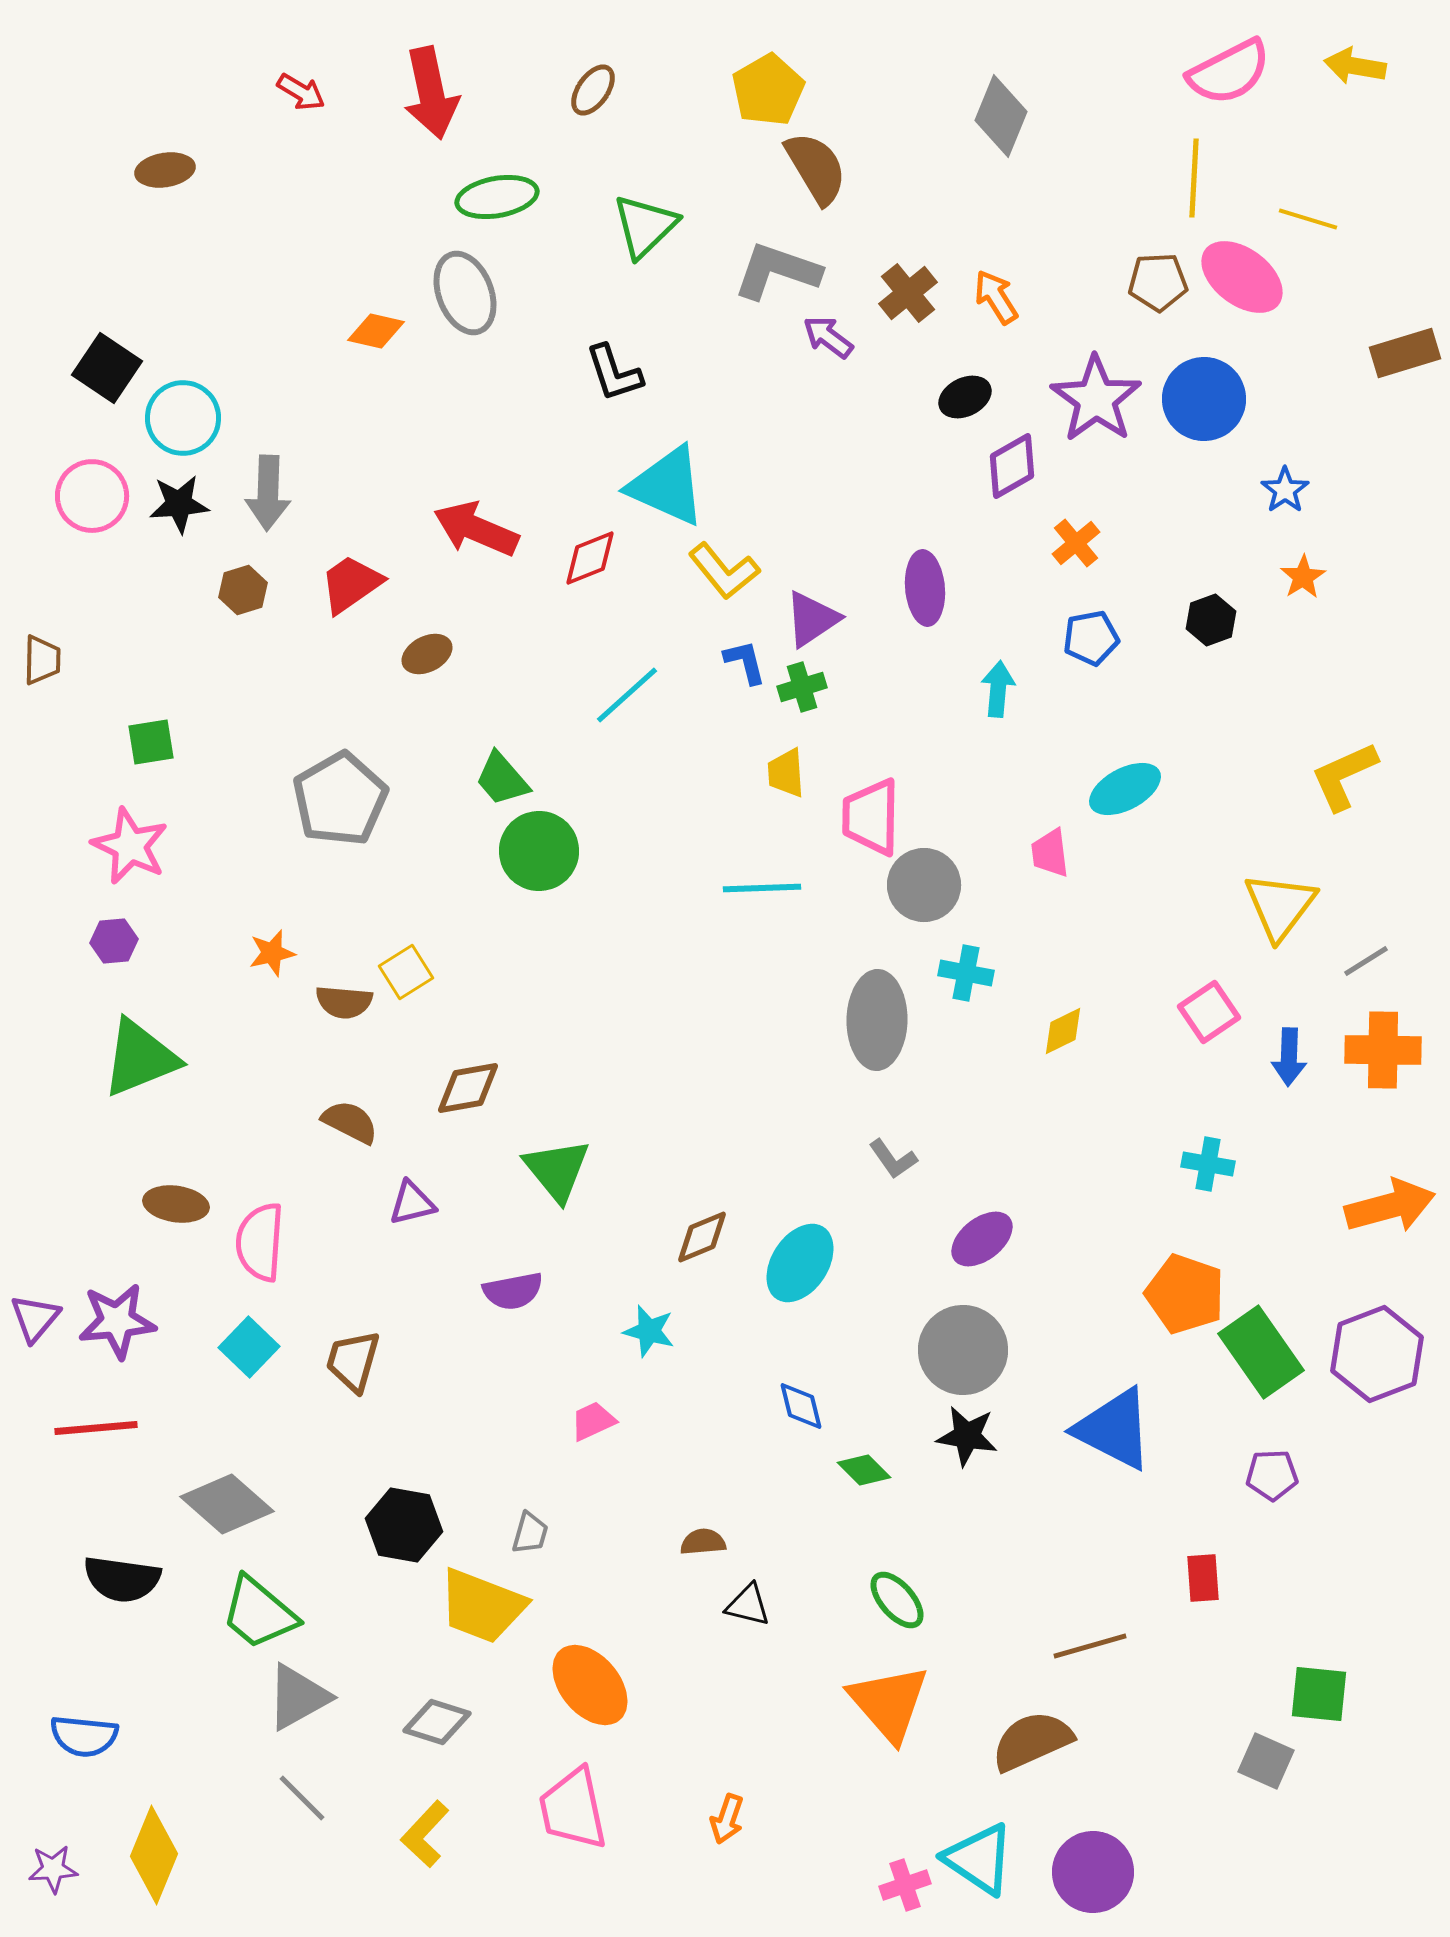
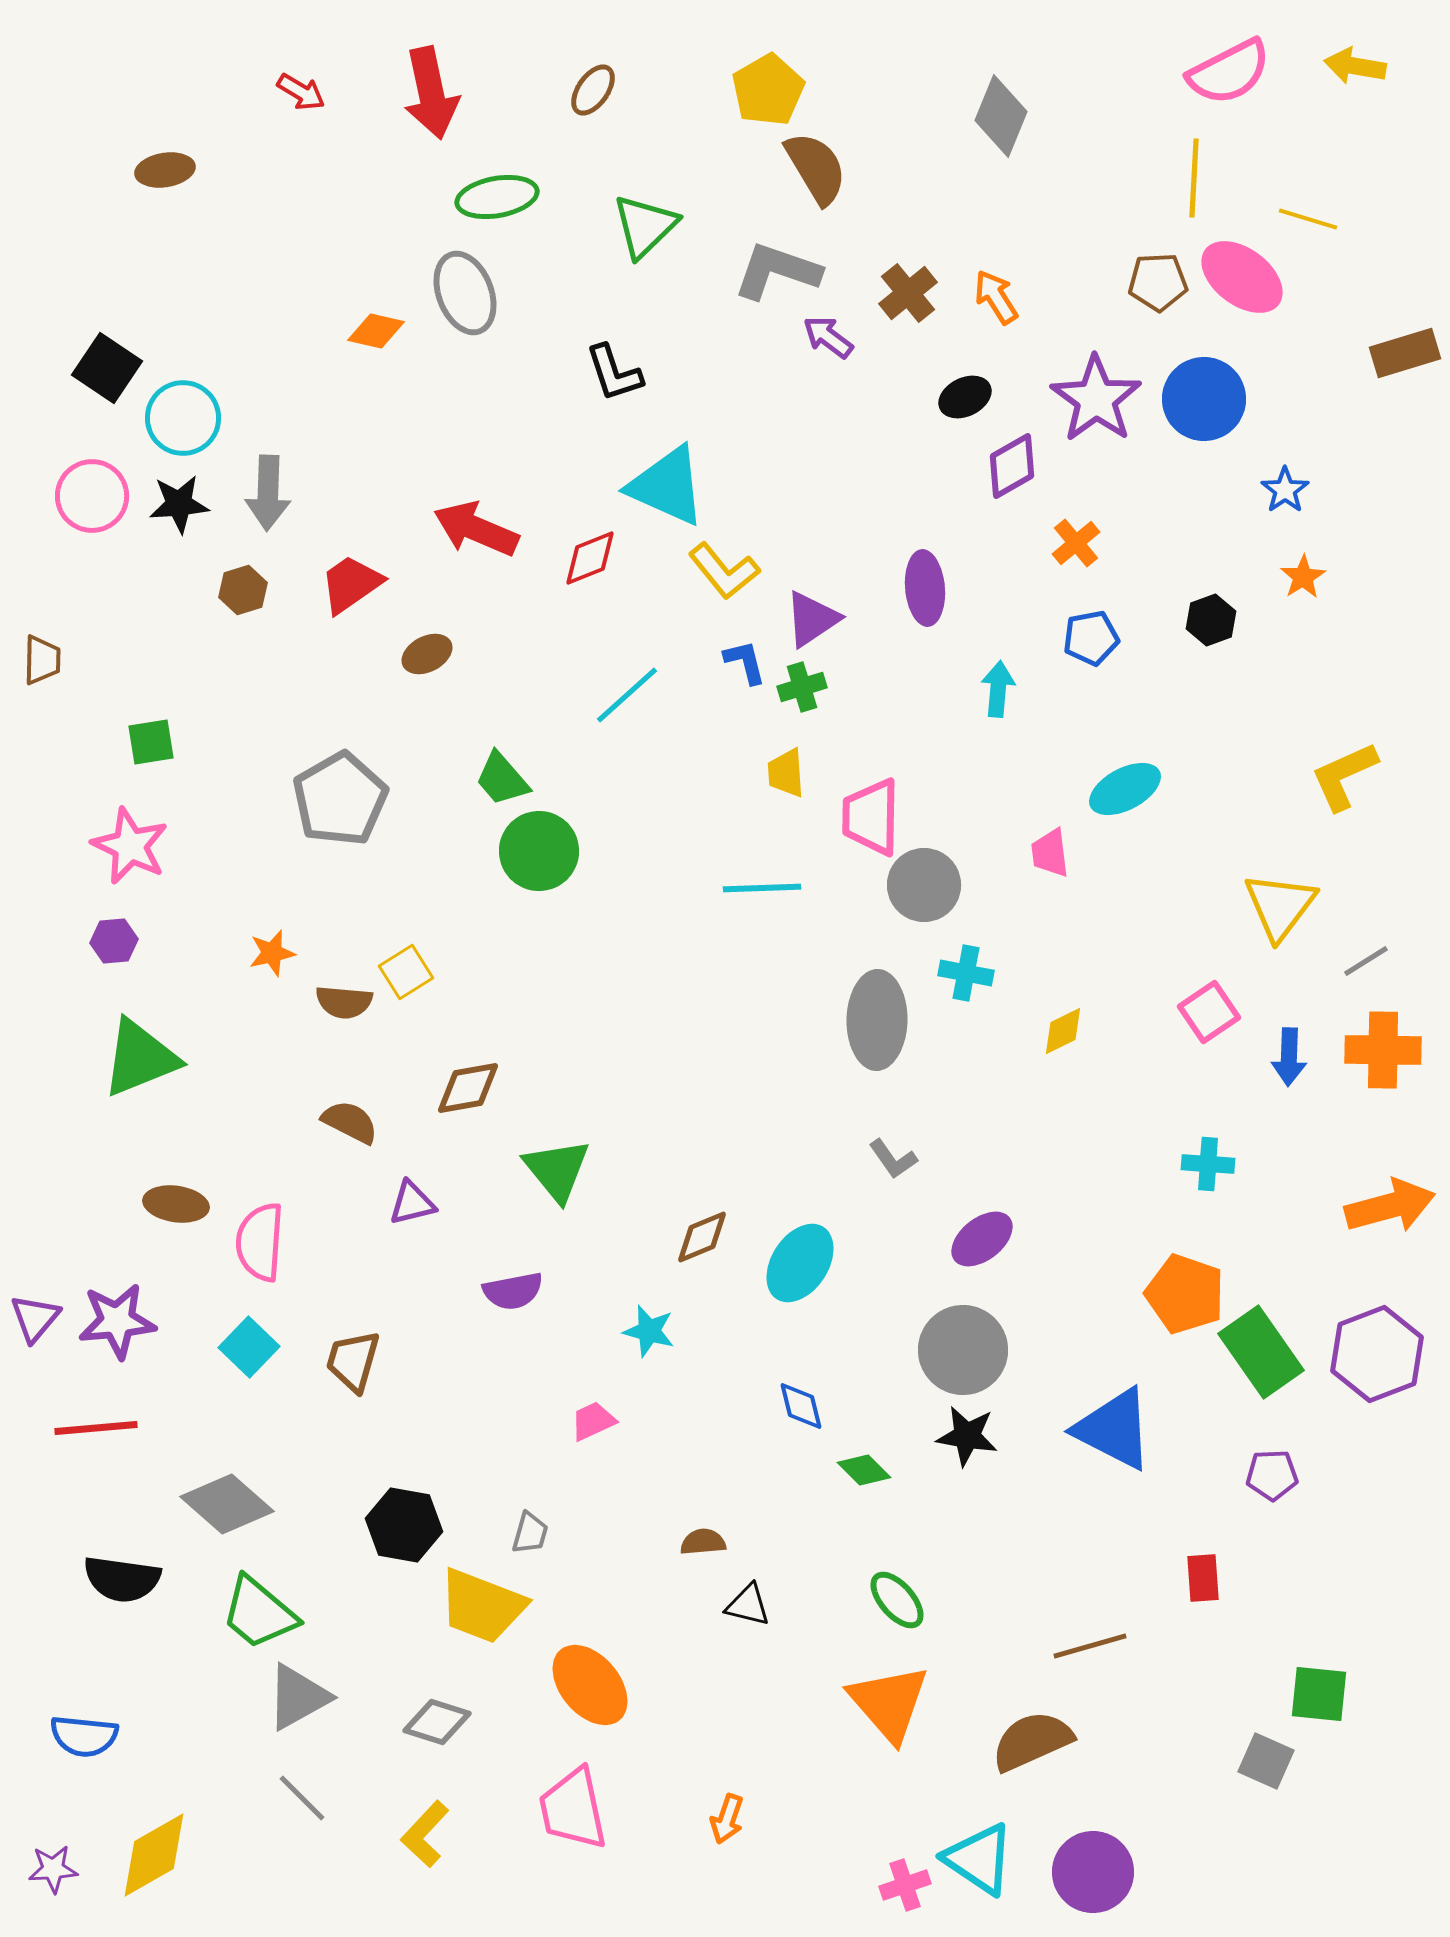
cyan cross at (1208, 1164): rotated 6 degrees counterclockwise
yellow diamond at (154, 1855): rotated 38 degrees clockwise
